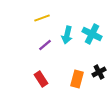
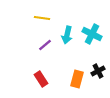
yellow line: rotated 28 degrees clockwise
black cross: moved 1 px left, 1 px up
